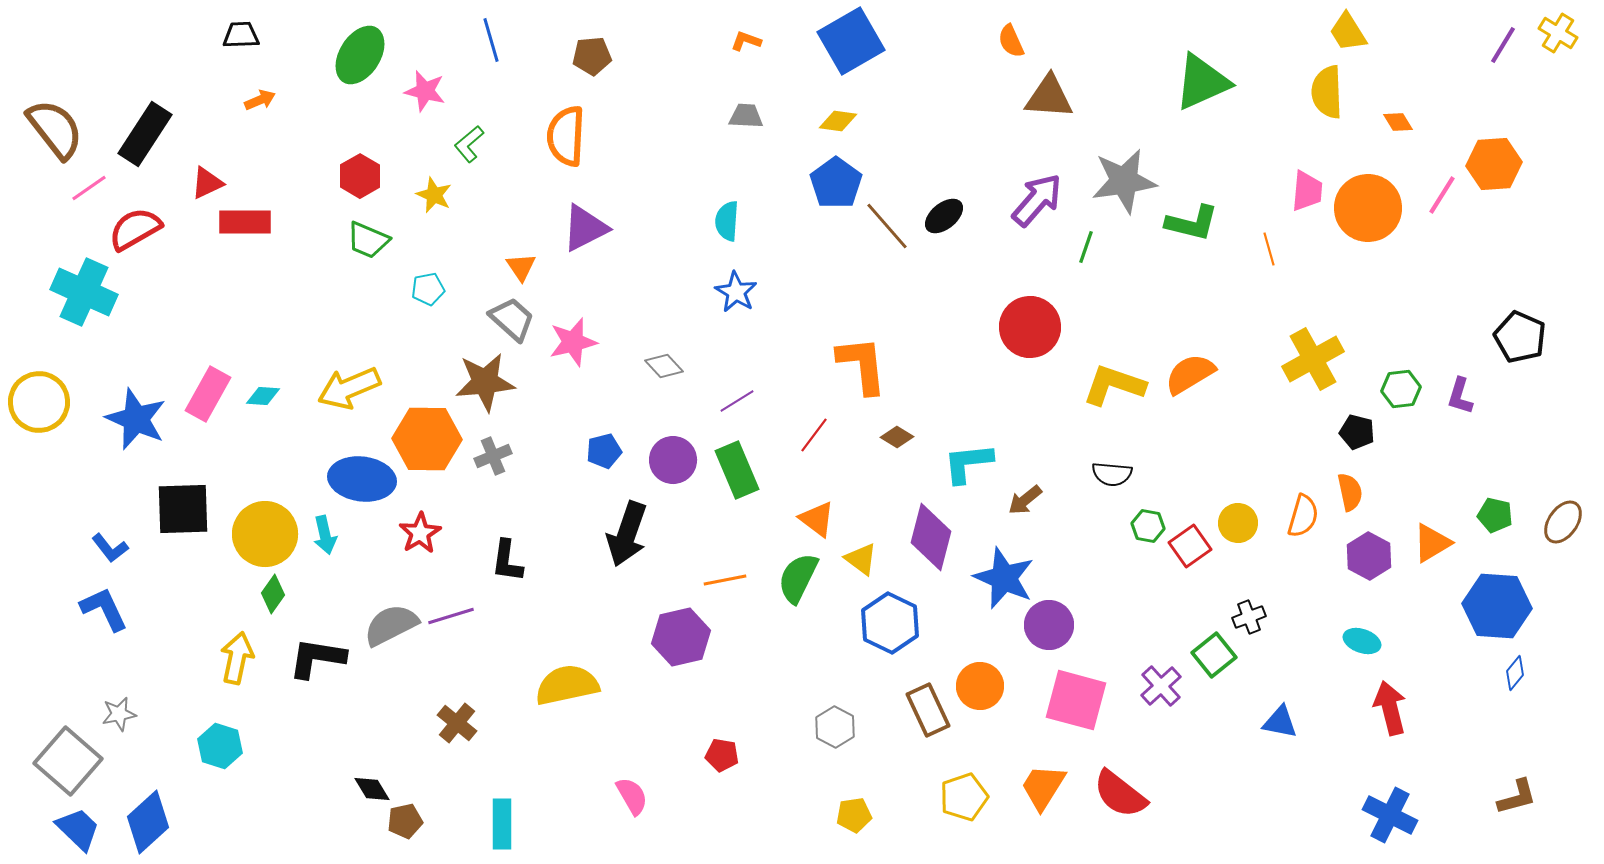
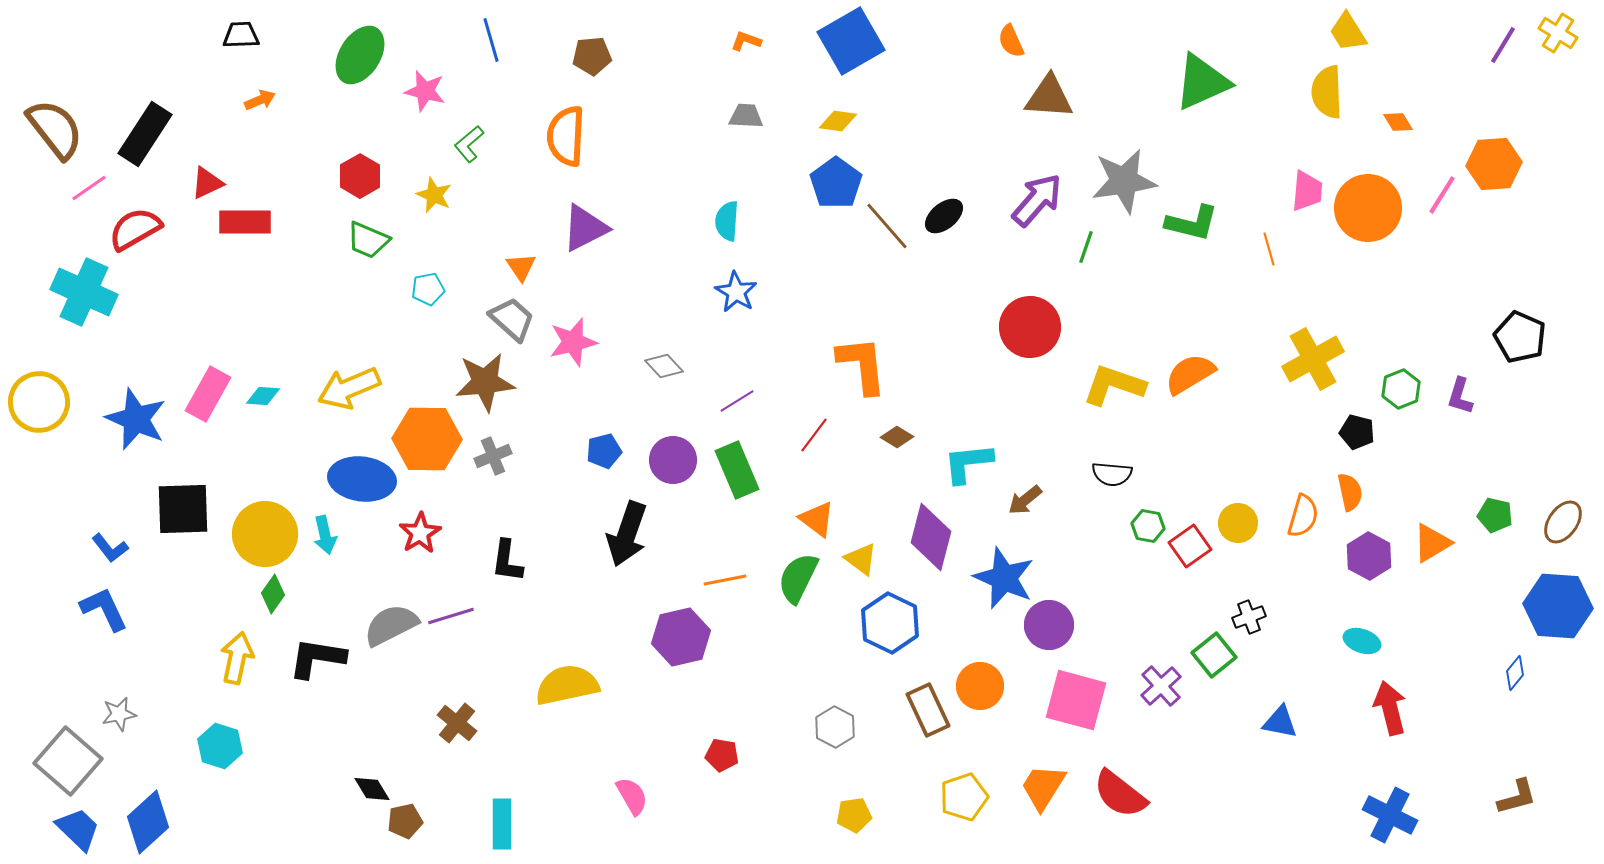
green hexagon at (1401, 389): rotated 15 degrees counterclockwise
blue hexagon at (1497, 606): moved 61 px right
